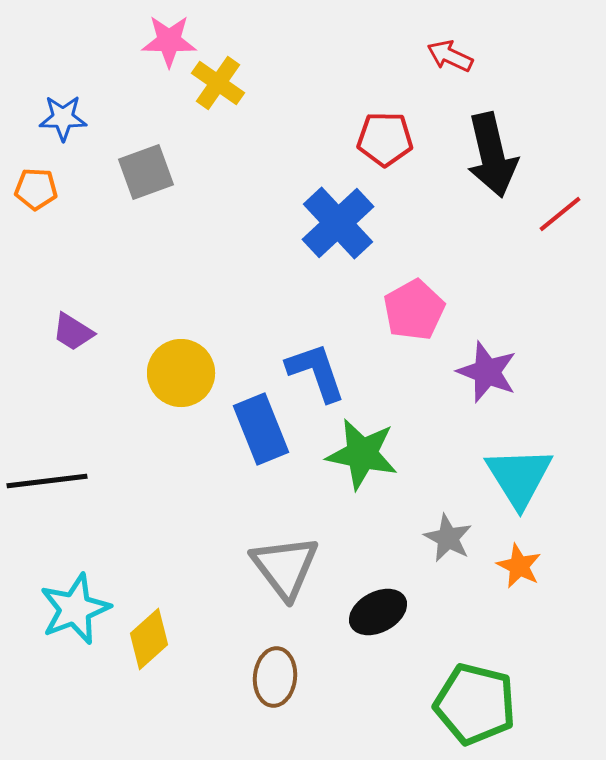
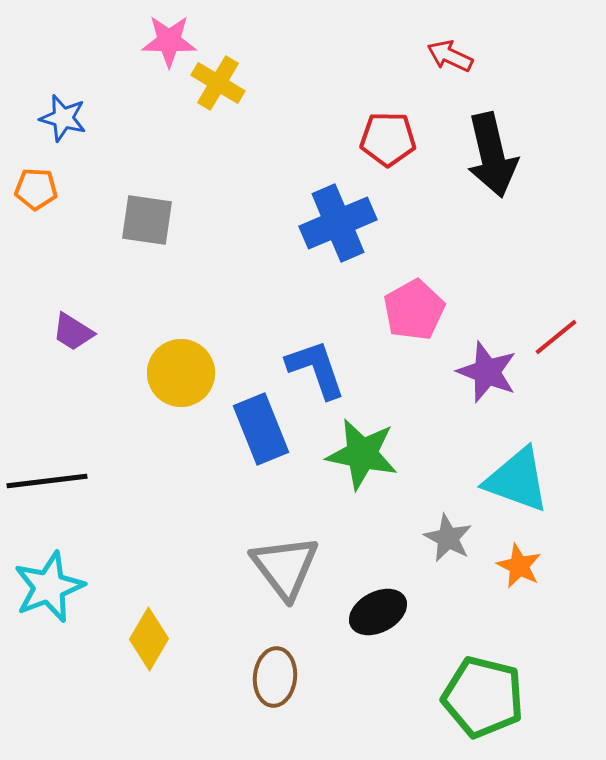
yellow cross: rotated 4 degrees counterclockwise
blue star: rotated 15 degrees clockwise
red pentagon: moved 3 px right
gray square: moved 1 px right, 48 px down; rotated 28 degrees clockwise
red line: moved 4 px left, 123 px down
blue cross: rotated 20 degrees clockwise
blue L-shape: moved 3 px up
cyan triangle: moved 2 px left, 3 px down; rotated 38 degrees counterclockwise
cyan star: moved 26 px left, 22 px up
yellow diamond: rotated 18 degrees counterclockwise
green pentagon: moved 8 px right, 7 px up
